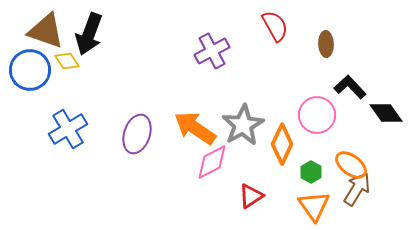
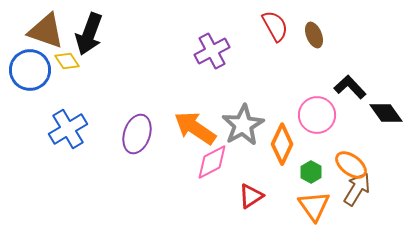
brown ellipse: moved 12 px left, 9 px up; rotated 20 degrees counterclockwise
